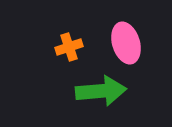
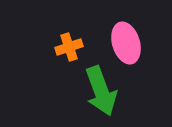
green arrow: rotated 75 degrees clockwise
